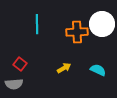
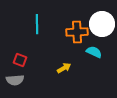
red square: moved 4 px up; rotated 16 degrees counterclockwise
cyan semicircle: moved 4 px left, 18 px up
gray semicircle: moved 1 px right, 4 px up
